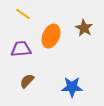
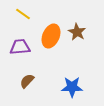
brown star: moved 7 px left, 4 px down
purple trapezoid: moved 1 px left, 2 px up
